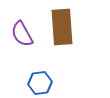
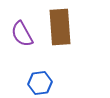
brown rectangle: moved 2 px left
